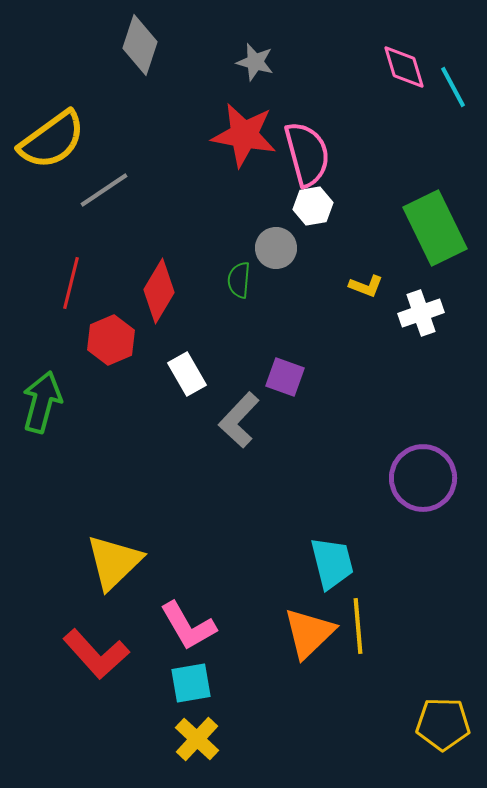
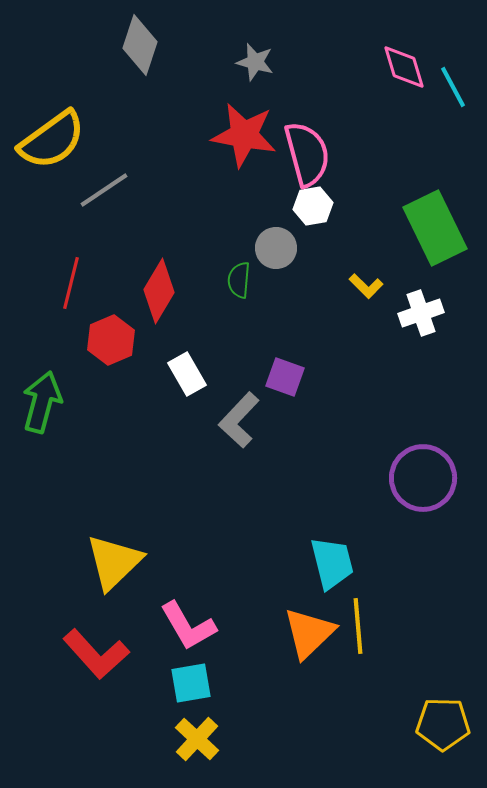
yellow L-shape: rotated 24 degrees clockwise
